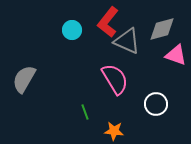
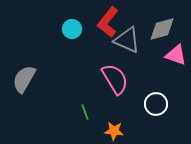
cyan circle: moved 1 px up
gray triangle: moved 1 px up
